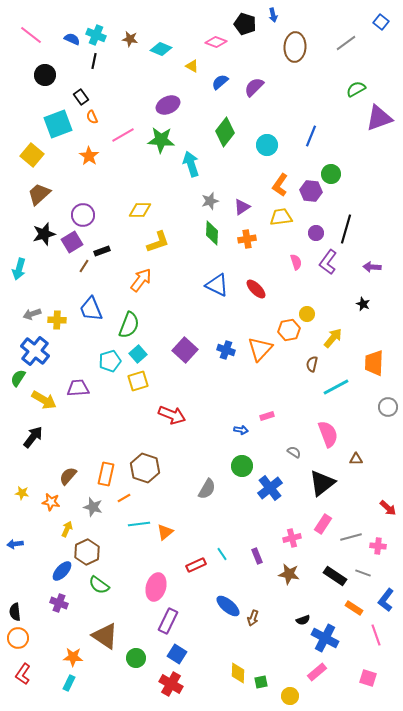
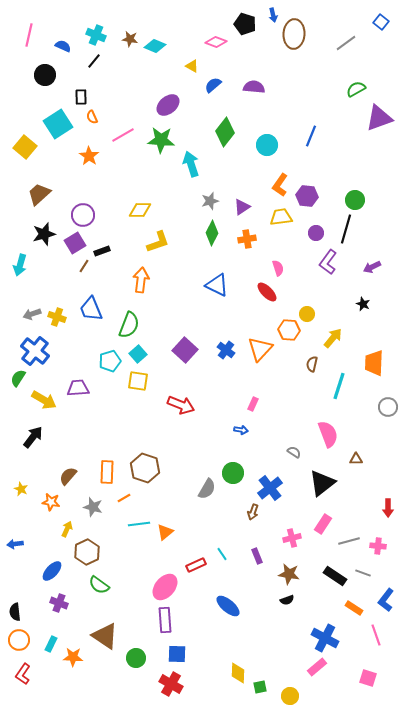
pink line at (31, 35): moved 2 px left; rotated 65 degrees clockwise
blue semicircle at (72, 39): moved 9 px left, 7 px down
brown ellipse at (295, 47): moved 1 px left, 13 px up
cyan diamond at (161, 49): moved 6 px left, 3 px up
black line at (94, 61): rotated 28 degrees clockwise
blue semicircle at (220, 82): moved 7 px left, 3 px down
purple semicircle at (254, 87): rotated 50 degrees clockwise
black rectangle at (81, 97): rotated 35 degrees clockwise
purple ellipse at (168, 105): rotated 15 degrees counterclockwise
cyan square at (58, 124): rotated 12 degrees counterclockwise
yellow square at (32, 155): moved 7 px left, 8 px up
green circle at (331, 174): moved 24 px right, 26 px down
purple hexagon at (311, 191): moved 4 px left, 5 px down
green diamond at (212, 233): rotated 25 degrees clockwise
purple square at (72, 242): moved 3 px right, 1 px down
pink semicircle at (296, 262): moved 18 px left, 6 px down
purple arrow at (372, 267): rotated 30 degrees counterclockwise
cyan arrow at (19, 269): moved 1 px right, 4 px up
orange arrow at (141, 280): rotated 30 degrees counterclockwise
red ellipse at (256, 289): moved 11 px right, 3 px down
yellow cross at (57, 320): moved 3 px up; rotated 18 degrees clockwise
orange hexagon at (289, 330): rotated 15 degrees clockwise
blue cross at (226, 350): rotated 18 degrees clockwise
yellow square at (138, 381): rotated 25 degrees clockwise
cyan line at (336, 387): moved 3 px right, 1 px up; rotated 44 degrees counterclockwise
red arrow at (172, 415): moved 9 px right, 10 px up
pink rectangle at (267, 416): moved 14 px left, 12 px up; rotated 48 degrees counterclockwise
green circle at (242, 466): moved 9 px left, 7 px down
orange rectangle at (106, 474): moved 1 px right, 2 px up; rotated 10 degrees counterclockwise
yellow star at (22, 493): moved 1 px left, 4 px up; rotated 16 degrees clockwise
red arrow at (388, 508): rotated 48 degrees clockwise
gray line at (351, 537): moved 2 px left, 4 px down
blue ellipse at (62, 571): moved 10 px left
pink ellipse at (156, 587): moved 9 px right; rotated 24 degrees clockwise
brown arrow at (253, 618): moved 106 px up
black semicircle at (303, 620): moved 16 px left, 20 px up
purple rectangle at (168, 621): moved 3 px left, 1 px up; rotated 30 degrees counterclockwise
orange circle at (18, 638): moved 1 px right, 2 px down
blue square at (177, 654): rotated 30 degrees counterclockwise
pink rectangle at (317, 672): moved 5 px up
green square at (261, 682): moved 1 px left, 5 px down
cyan rectangle at (69, 683): moved 18 px left, 39 px up
